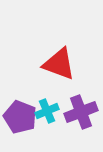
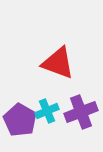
red triangle: moved 1 px left, 1 px up
purple pentagon: moved 3 px down; rotated 8 degrees clockwise
